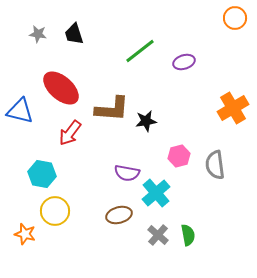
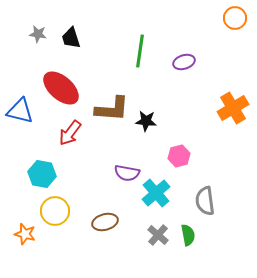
black trapezoid: moved 3 px left, 4 px down
green line: rotated 44 degrees counterclockwise
black star: rotated 15 degrees clockwise
gray semicircle: moved 10 px left, 36 px down
brown ellipse: moved 14 px left, 7 px down
